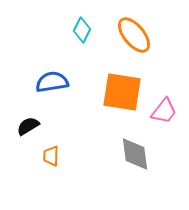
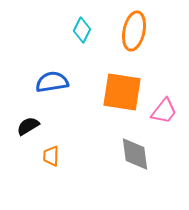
orange ellipse: moved 4 px up; rotated 51 degrees clockwise
